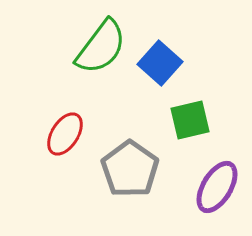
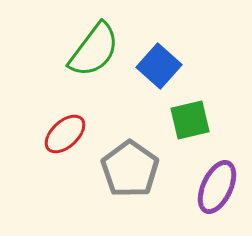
green semicircle: moved 7 px left, 3 px down
blue square: moved 1 px left, 3 px down
red ellipse: rotated 15 degrees clockwise
purple ellipse: rotated 6 degrees counterclockwise
